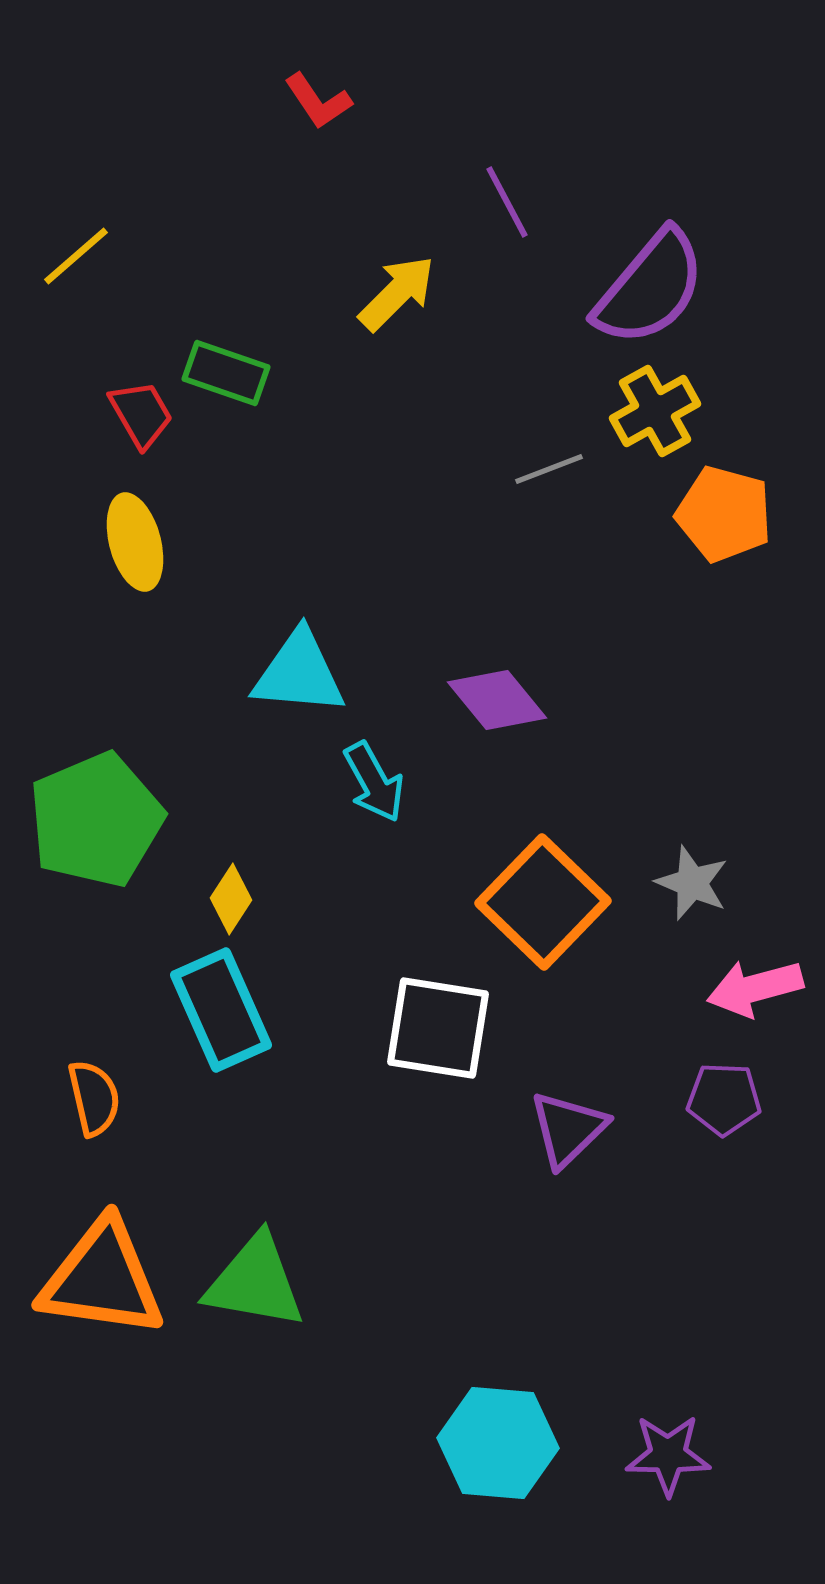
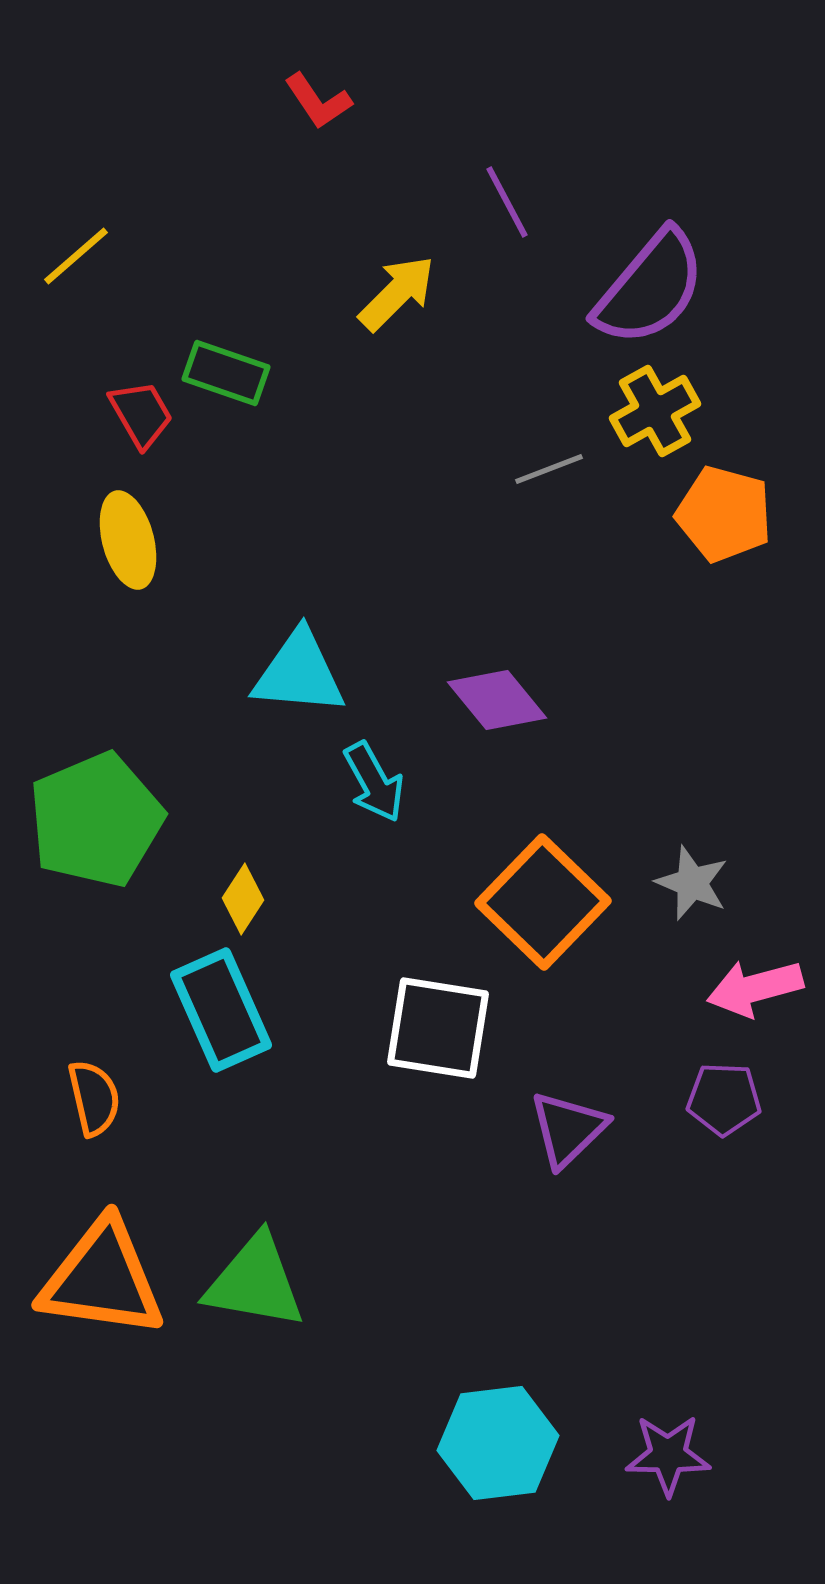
yellow ellipse: moved 7 px left, 2 px up
yellow diamond: moved 12 px right
cyan hexagon: rotated 12 degrees counterclockwise
